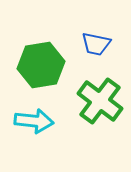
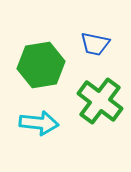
blue trapezoid: moved 1 px left
cyan arrow: moved 5 px right, 2 px down
